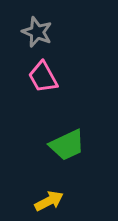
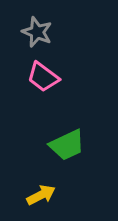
pink trapezoid: rotated 24 degrees counterclockwise
yellow arrow: moved 8 px left, 6 px up
